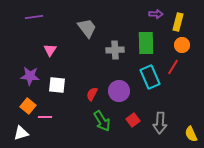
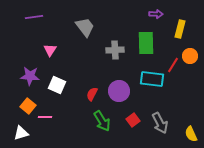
yellow rectangle: moved 2 px right, 7 px down
gray trapezoid: moved 2 px left, 1 px up
orange circle: moved 8 px right, 11 px down
red line: moved 2 px up
cyan rectangle: moved 2 px right, 2 px down; rotated 60 degrees counterclockwise
white square: rotated 18 degrees clockwise
gray arrow: rotated 30 degrees counterclockwise
